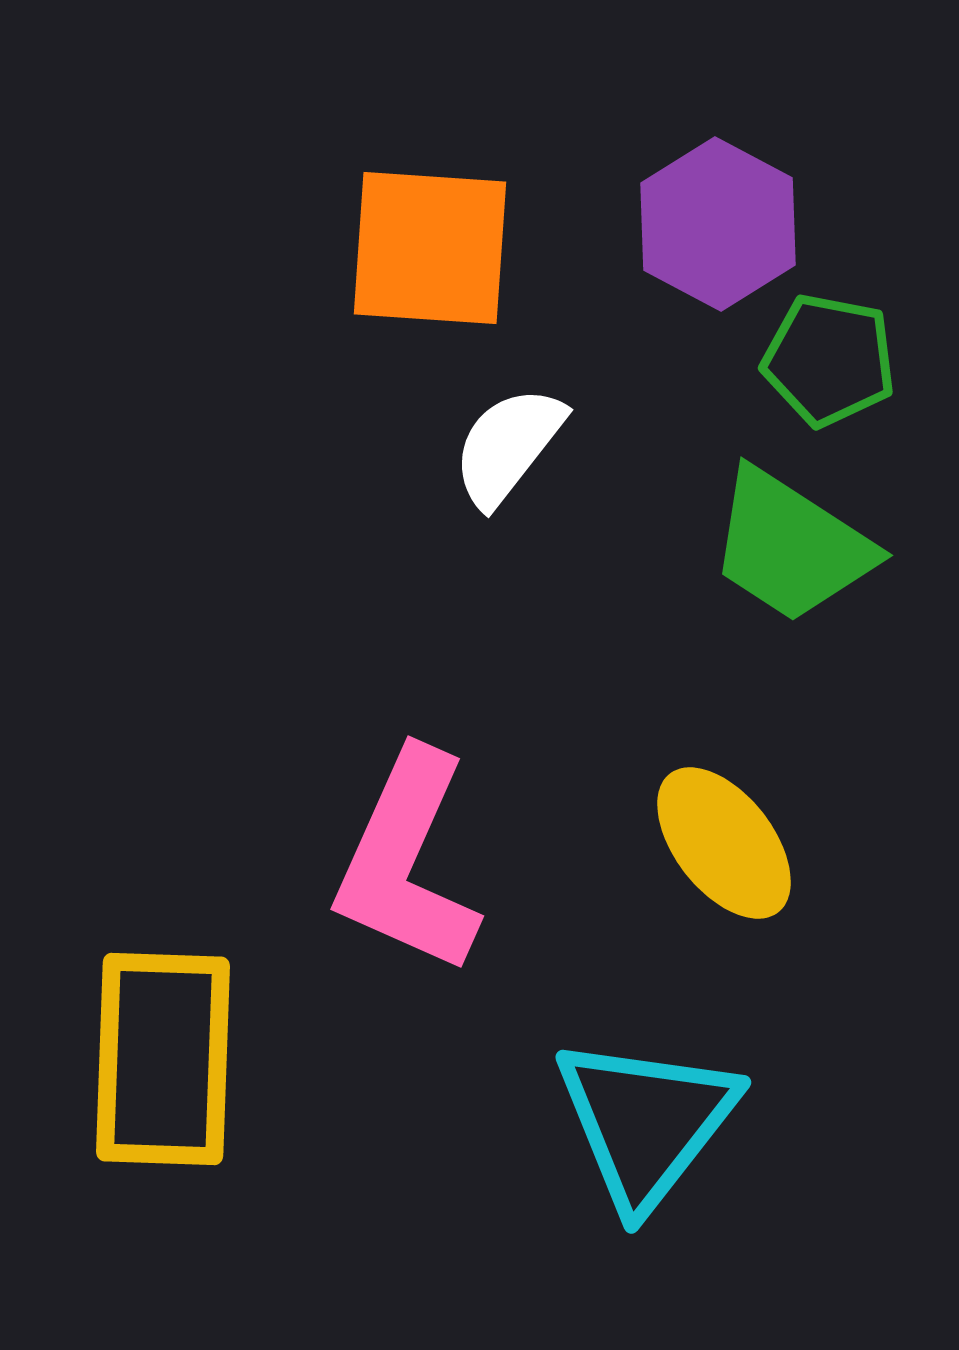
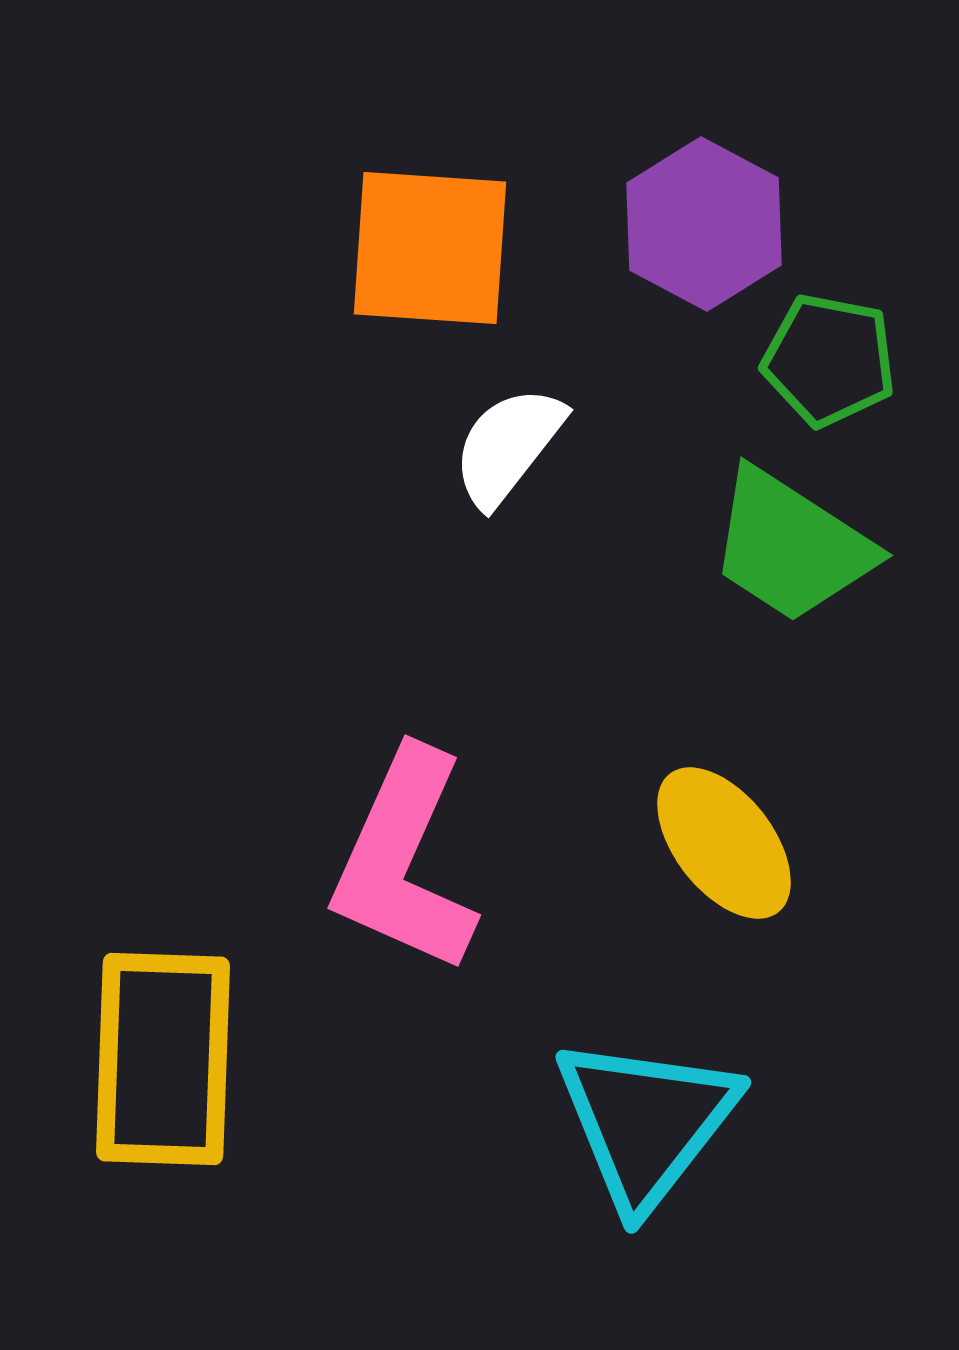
purple hexagon: moved 14 px left
pink L-shape: moved 3 px left, 1 px up
